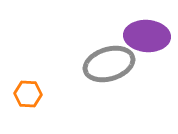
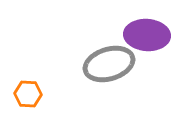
purple ellipse: moved 1 px up
